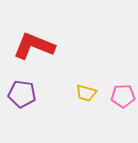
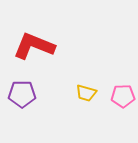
purple pentagon: rotated 8 degrees counterclockwise
